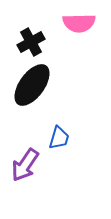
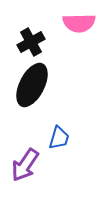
black ellipse: rotated 9 degrees counterclockwise
